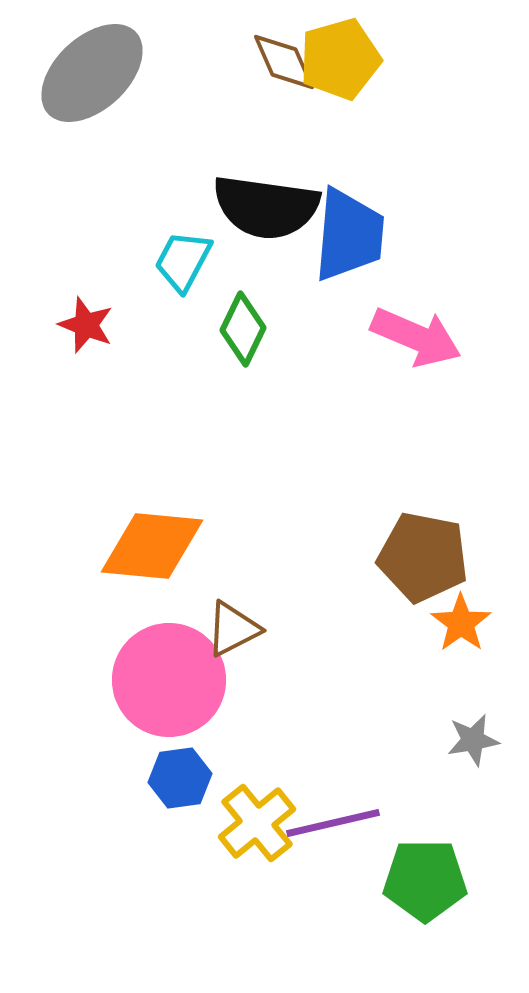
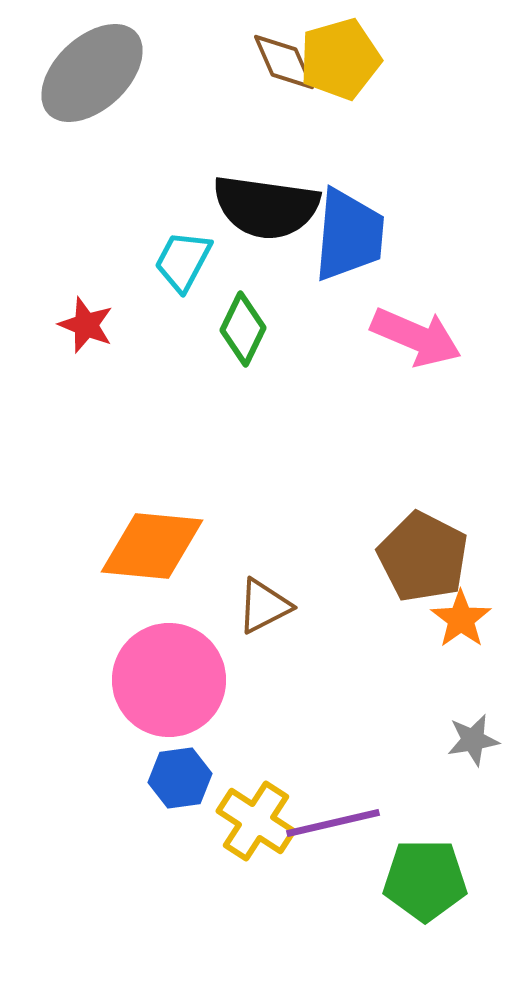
brown pentagon: rotated 16 degrees clockwise
orange star: moved 4 px up
brown triangle: moved 31 px right, 23 px up
yellow cross: moved 1 px left, 2 px up; rotated 18 degrees counterclockwise
